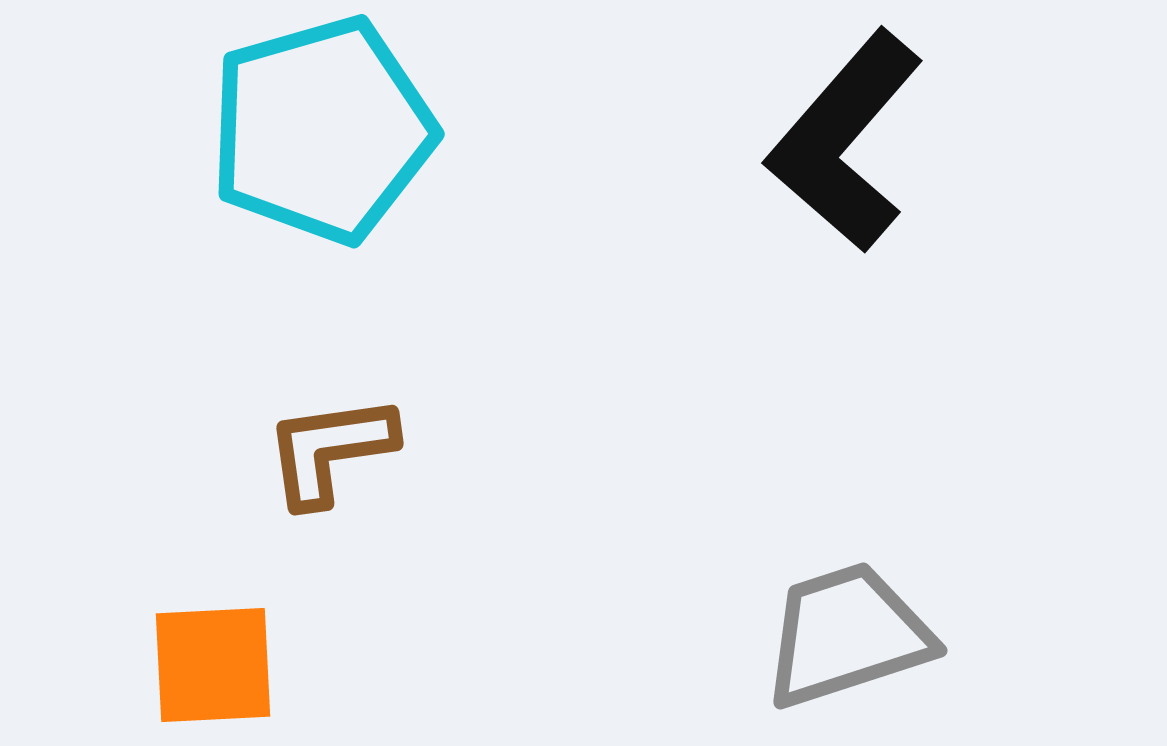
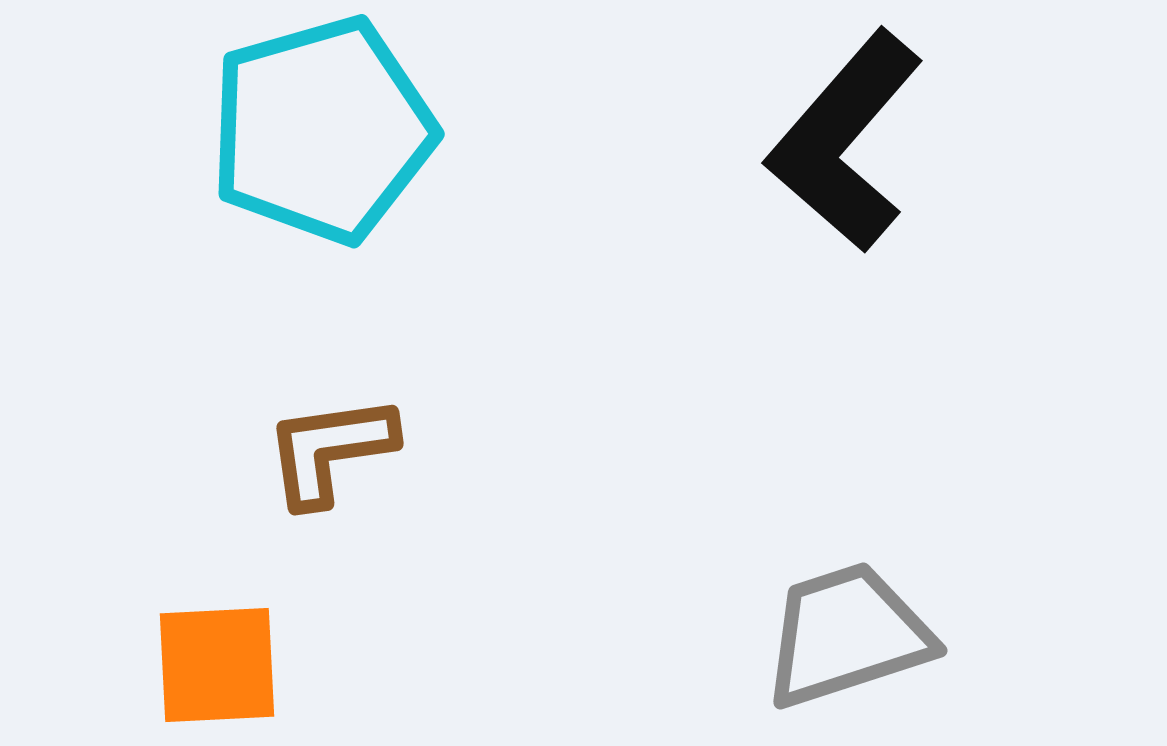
orange square: moved 4 px right
